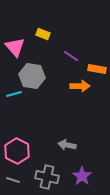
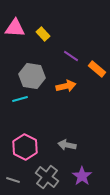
yellow rectangle: rotated 24 degrees clockwise
pink triangle: moved 19 px up; rotated 45 degrees counterclockwise
orange rectangle: rotated 30 degrees clockwise
orange arrow: moved 14 px left; rotated 12 degrees counterclockwise
cyan line: moved 6 px right, 5 px down
pink hexagon: moved 8 px right, 4 px up
gray cross: rotated 25 degrees clockwise
